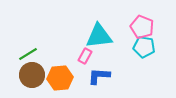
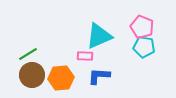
cyan triangle: rotated 16 degrees counterclockwise
pink rectangle: rotated 63 degrees clockwise
orange hexagon: moved 1 px right
